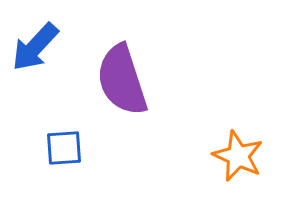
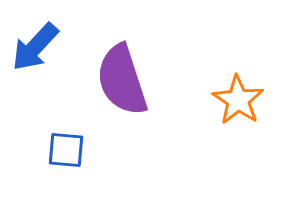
blue square: moved 2 px right, 2 px down; rotated 9 degrees clockwise
orange star: moved 56 px up; rotated 9 degrees clockwise
